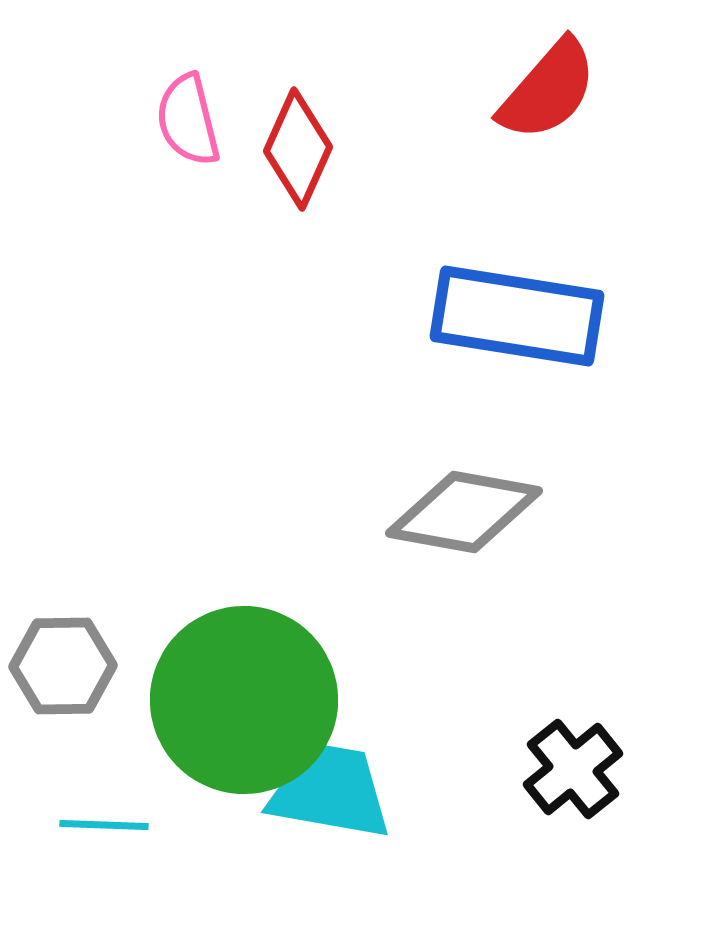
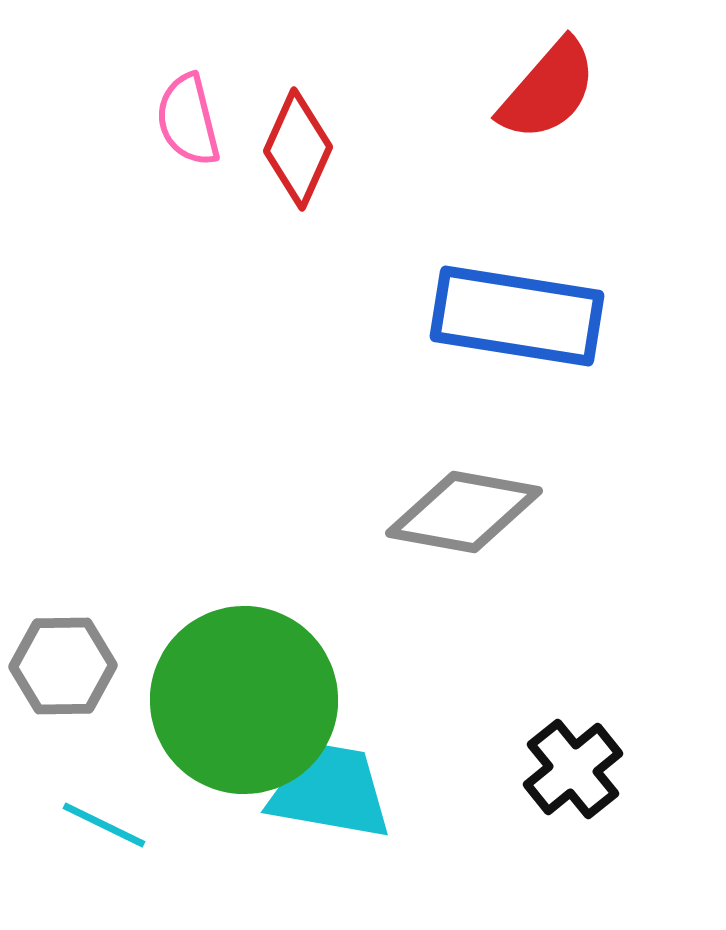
cyan line: rotated 24 degrees clockwise
